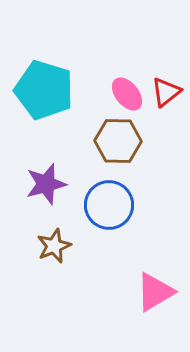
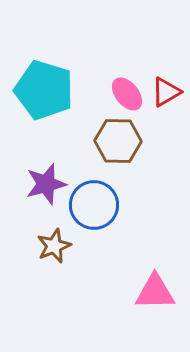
red triangle: rotated 8 degrees clockwise
blue circle: moved 15 px left
pink triangle: rotated 30 degrees clockwise
